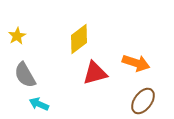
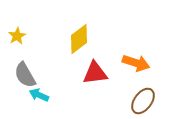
red triangle: rotated 8 degrees clockwise
cyan arrow: moved 9 px up
